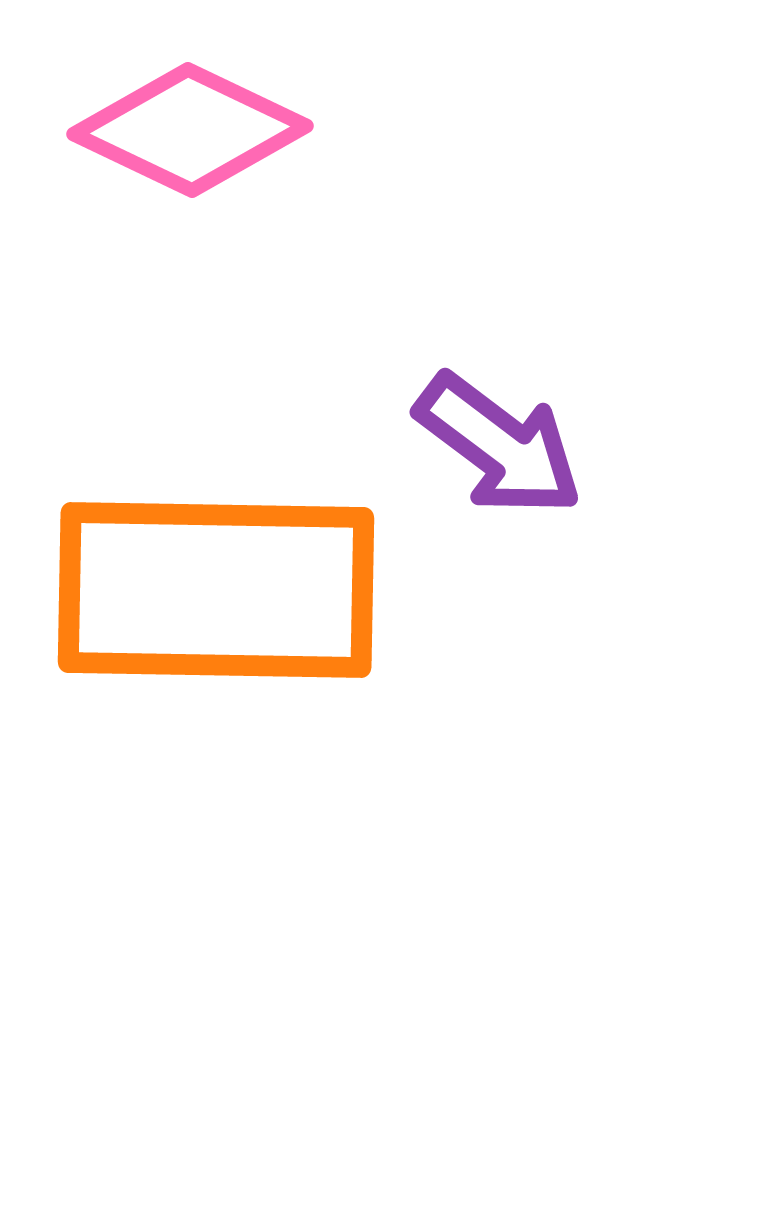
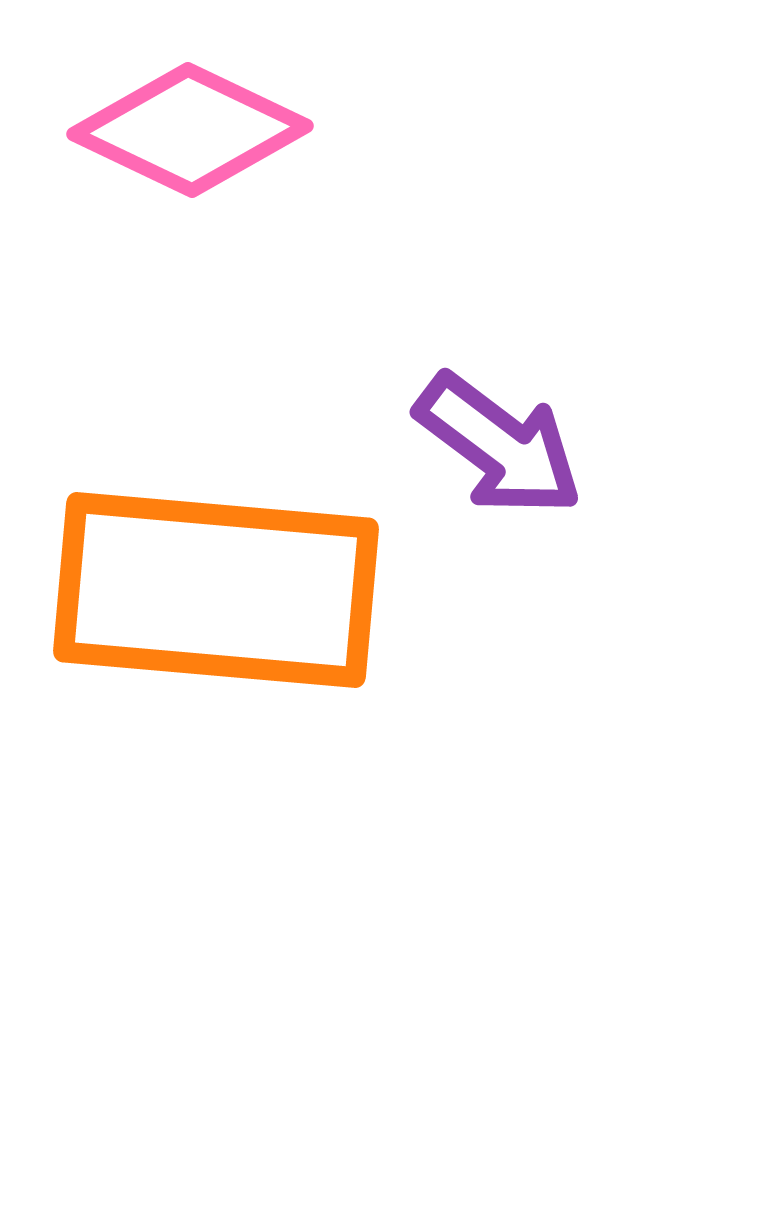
orange rectangle: rotated 4 degrees clockwise
